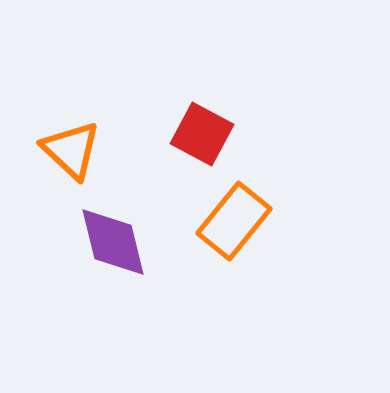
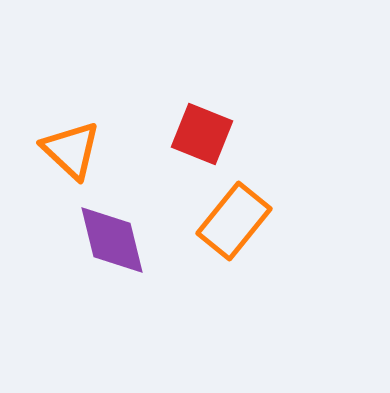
red square: rotated 6 degrees counterclockwise
purple diamond: moved 1 px left, 2 px up
